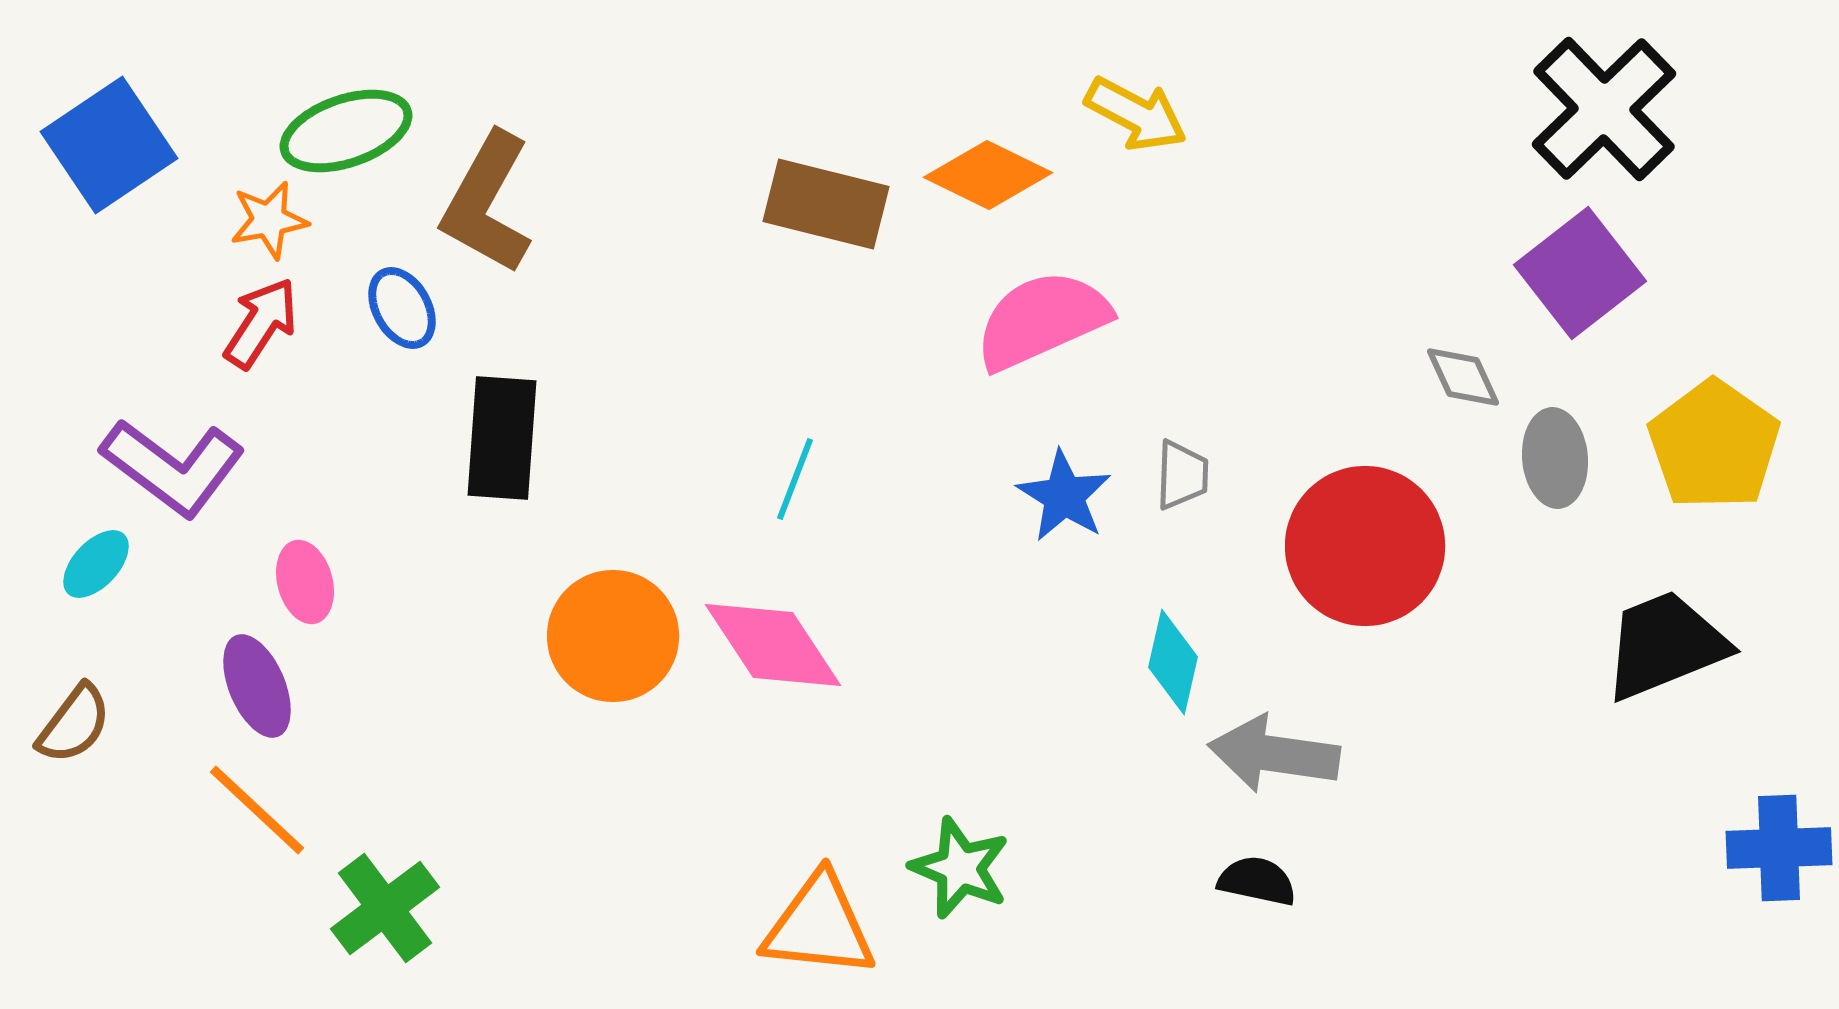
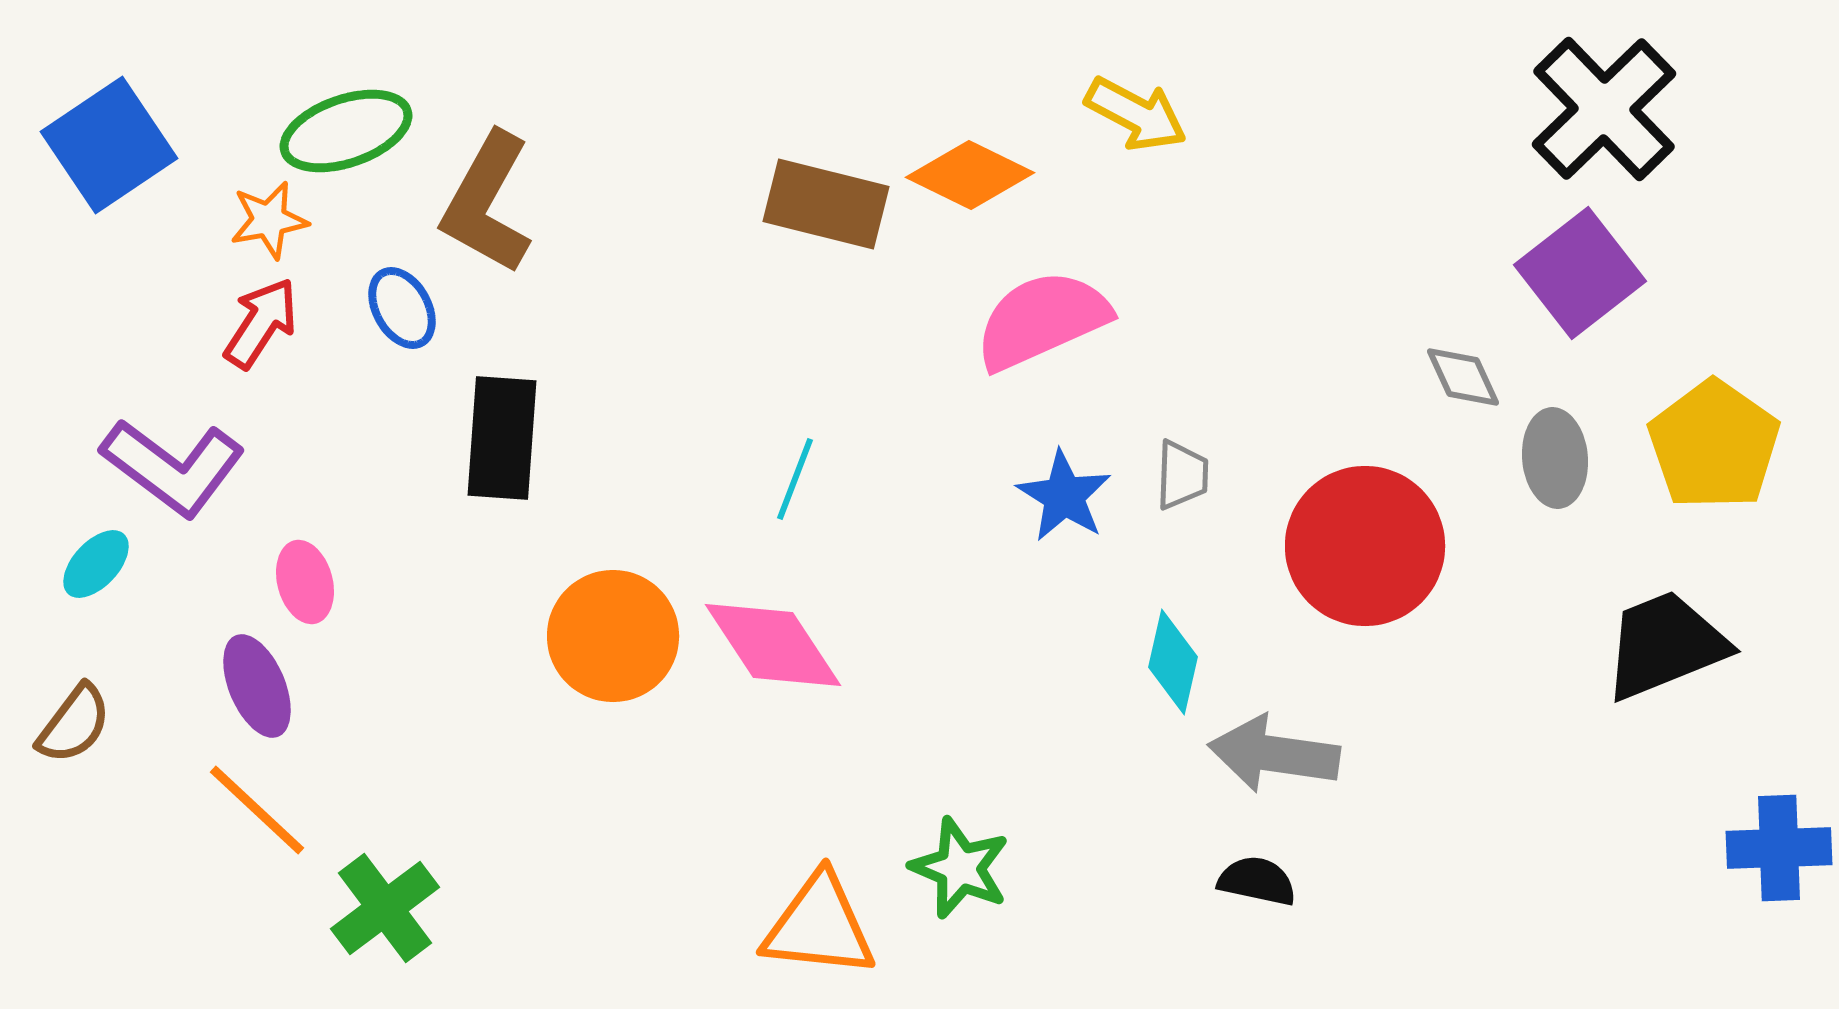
orange diamond: moved 18 px left
